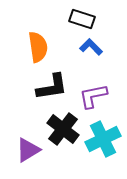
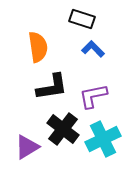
blue L-shape: moved 2 px right, 2 px down
purple triangle: moved 1 px left, 3 px up
